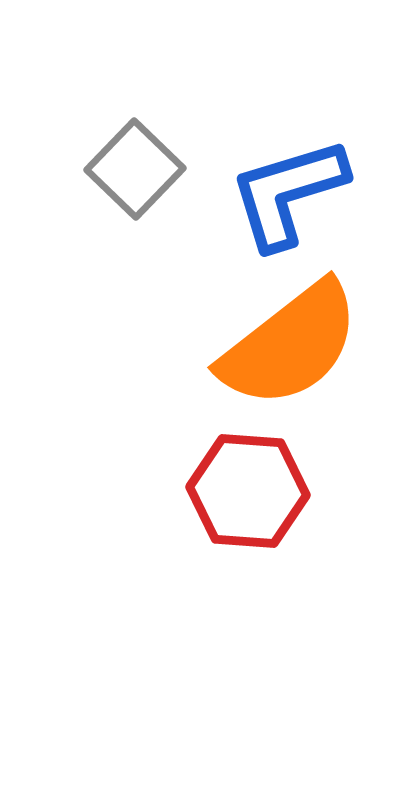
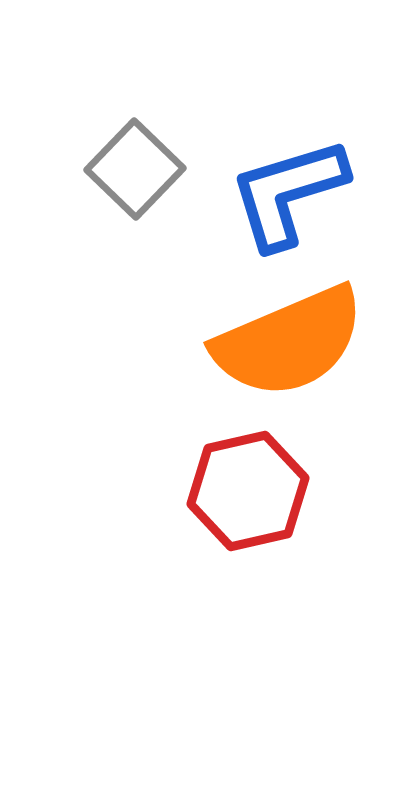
orange semicircle: moved 1 px left, 3 px up; rotated 15 degrees clockwise
red hexagon: rotated 17 degrees counterclockwise
